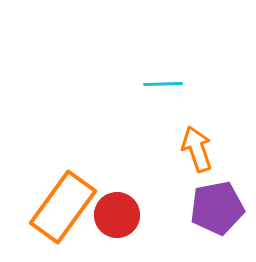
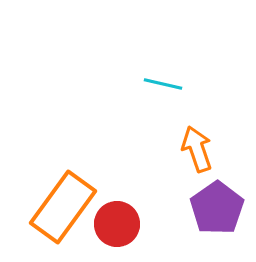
cyan line: rotated 15 degrees clockwise
purple pentagon: rotated 24 degrees counterclockwise
red circle: moved 9 px down
